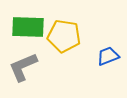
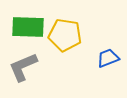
yellow pentagon: moved 1 px right, 1 px up
blue trapezoid: moved 2 px down
